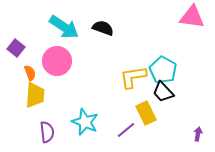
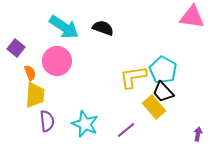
yellow rectangle: moved 8 px right, 6 px up; rotated 15 degrees counterclockwise
cyan star: moved 2 px down
purple semicircle: moved 11 px up
